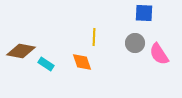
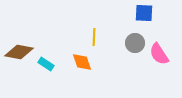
brown diamond: moved 2 px left, 1 px down
